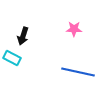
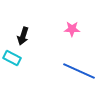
pink star: moved 2 px left
blue line: moved 1 px right, 1 px up; rotated 12 degrees clockwise
